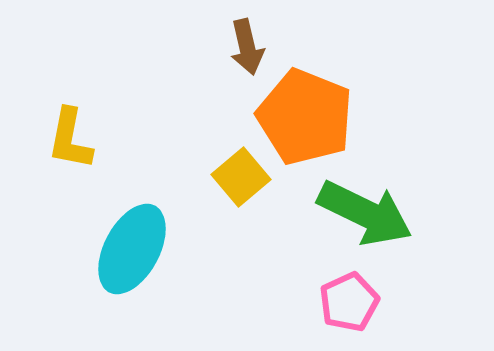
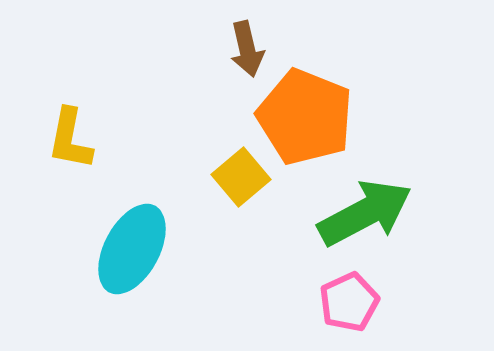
brown arrow: moved 2 px down
green arrow: rotated 54 degrees counterclockwise
